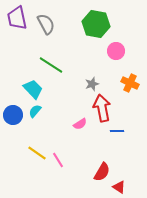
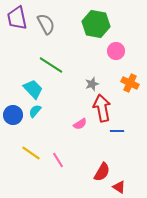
yellow line: moved 6 px left
